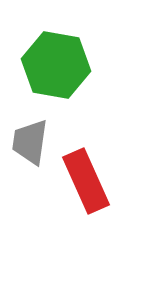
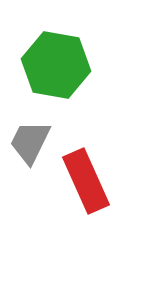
gray trapezoid: rotated 18 degrees clockwise
